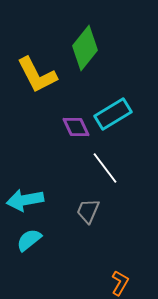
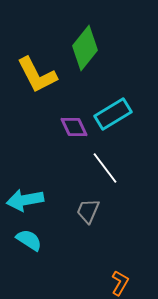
purple diamond: moved 2 px left
cyan semicircle: rotated 72 degrees clockwise
